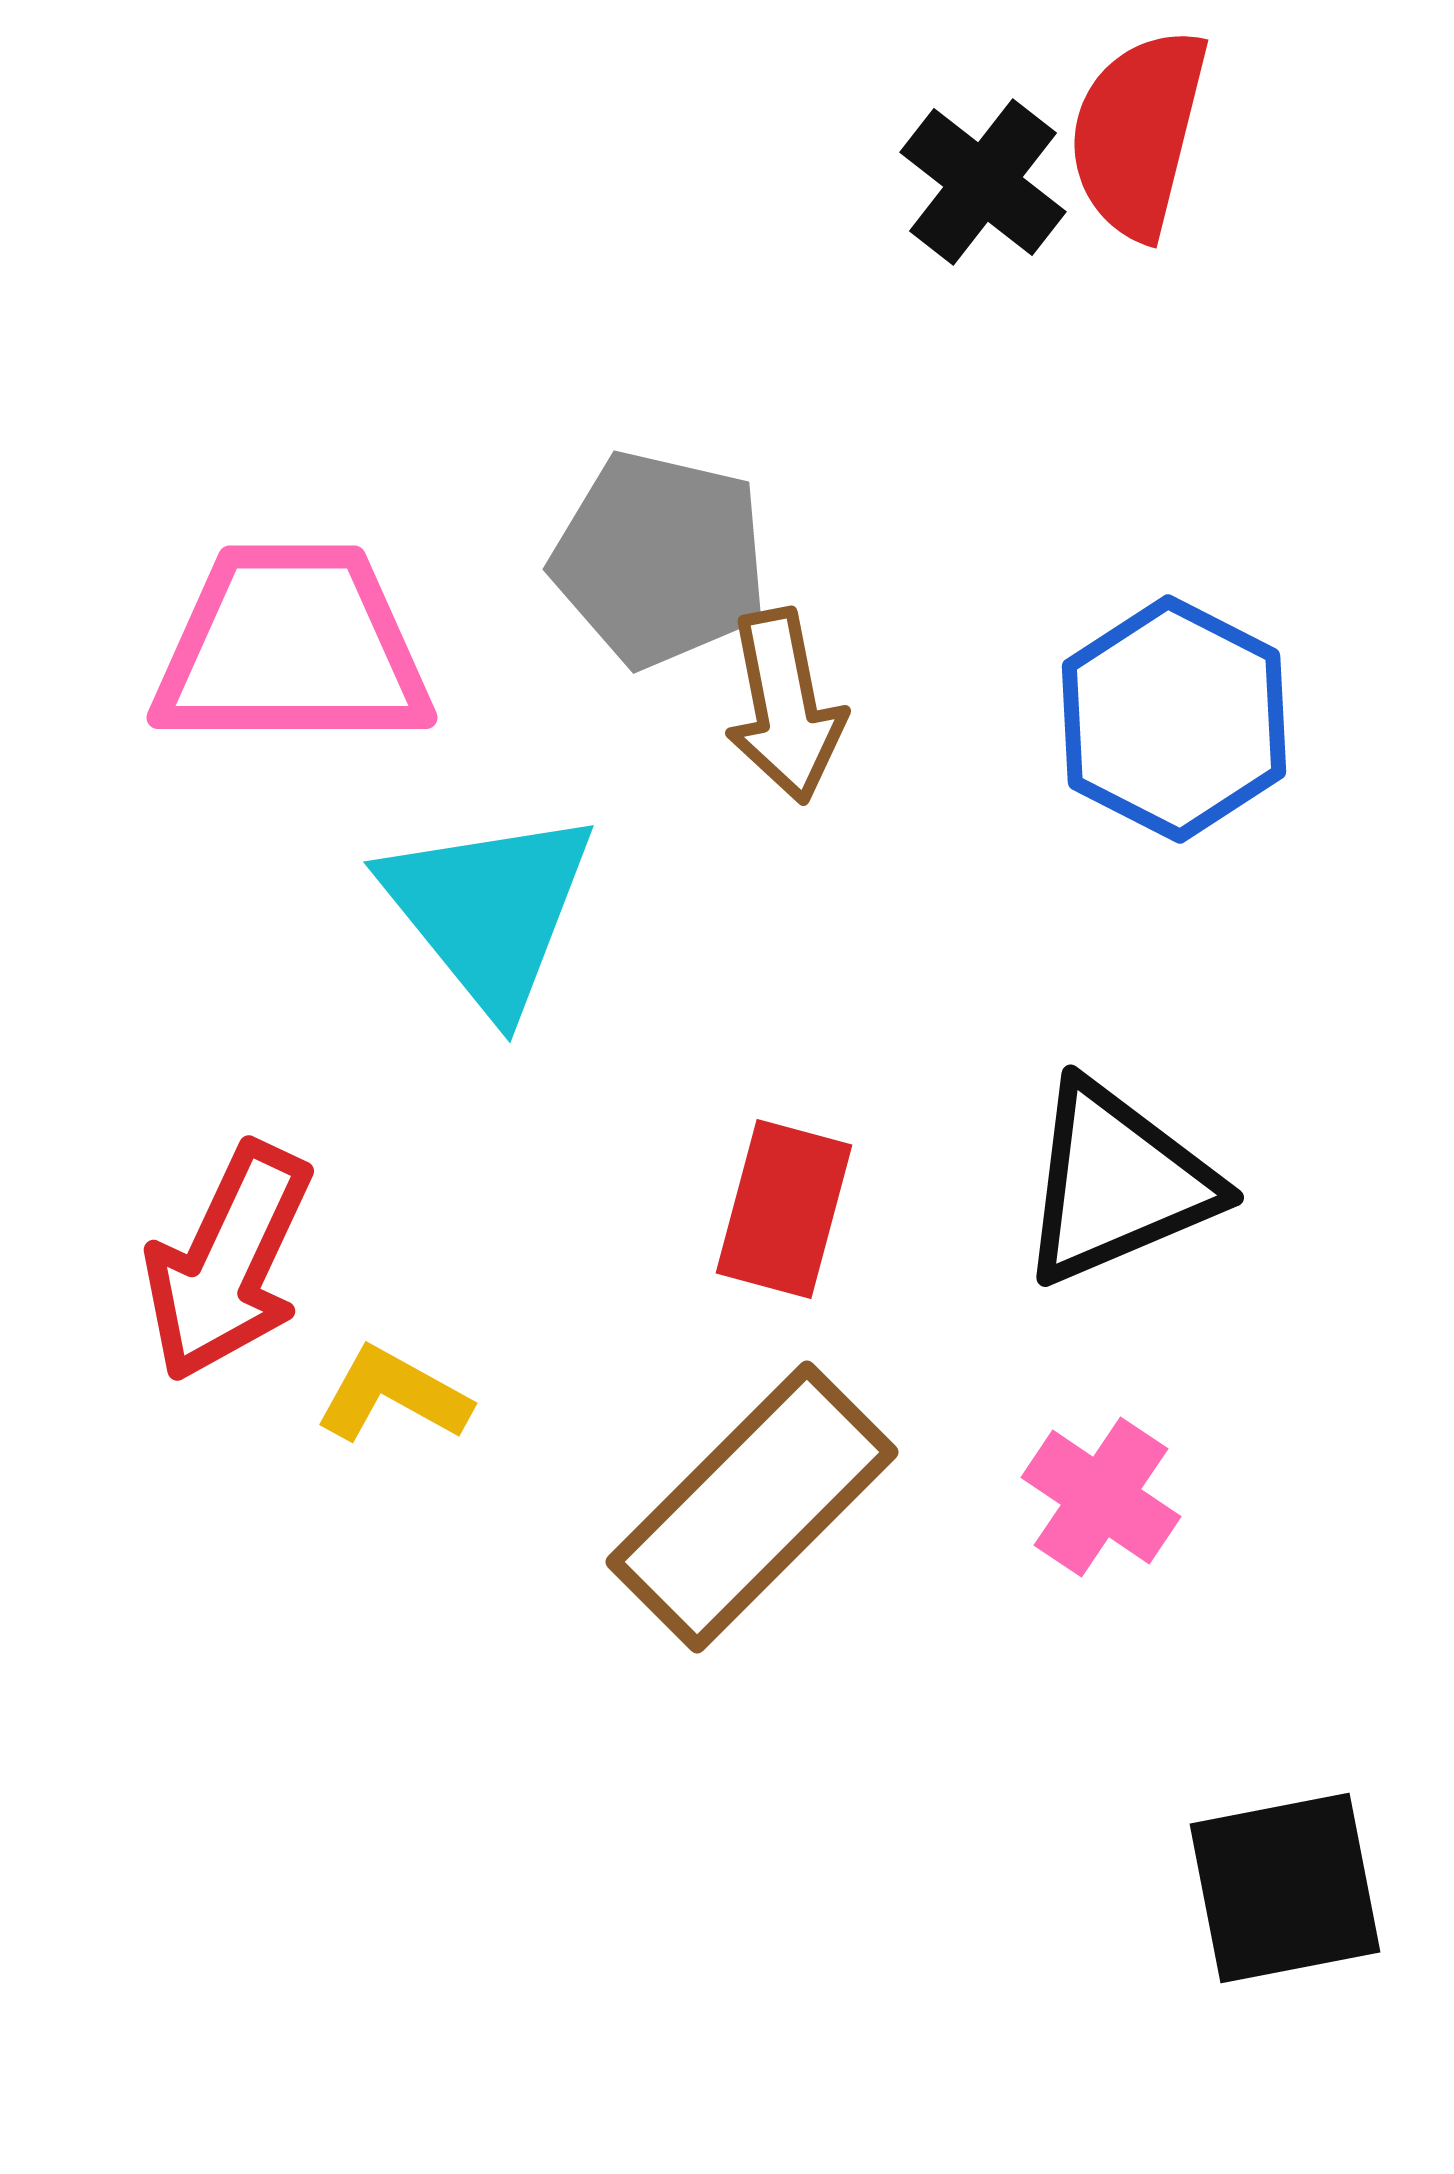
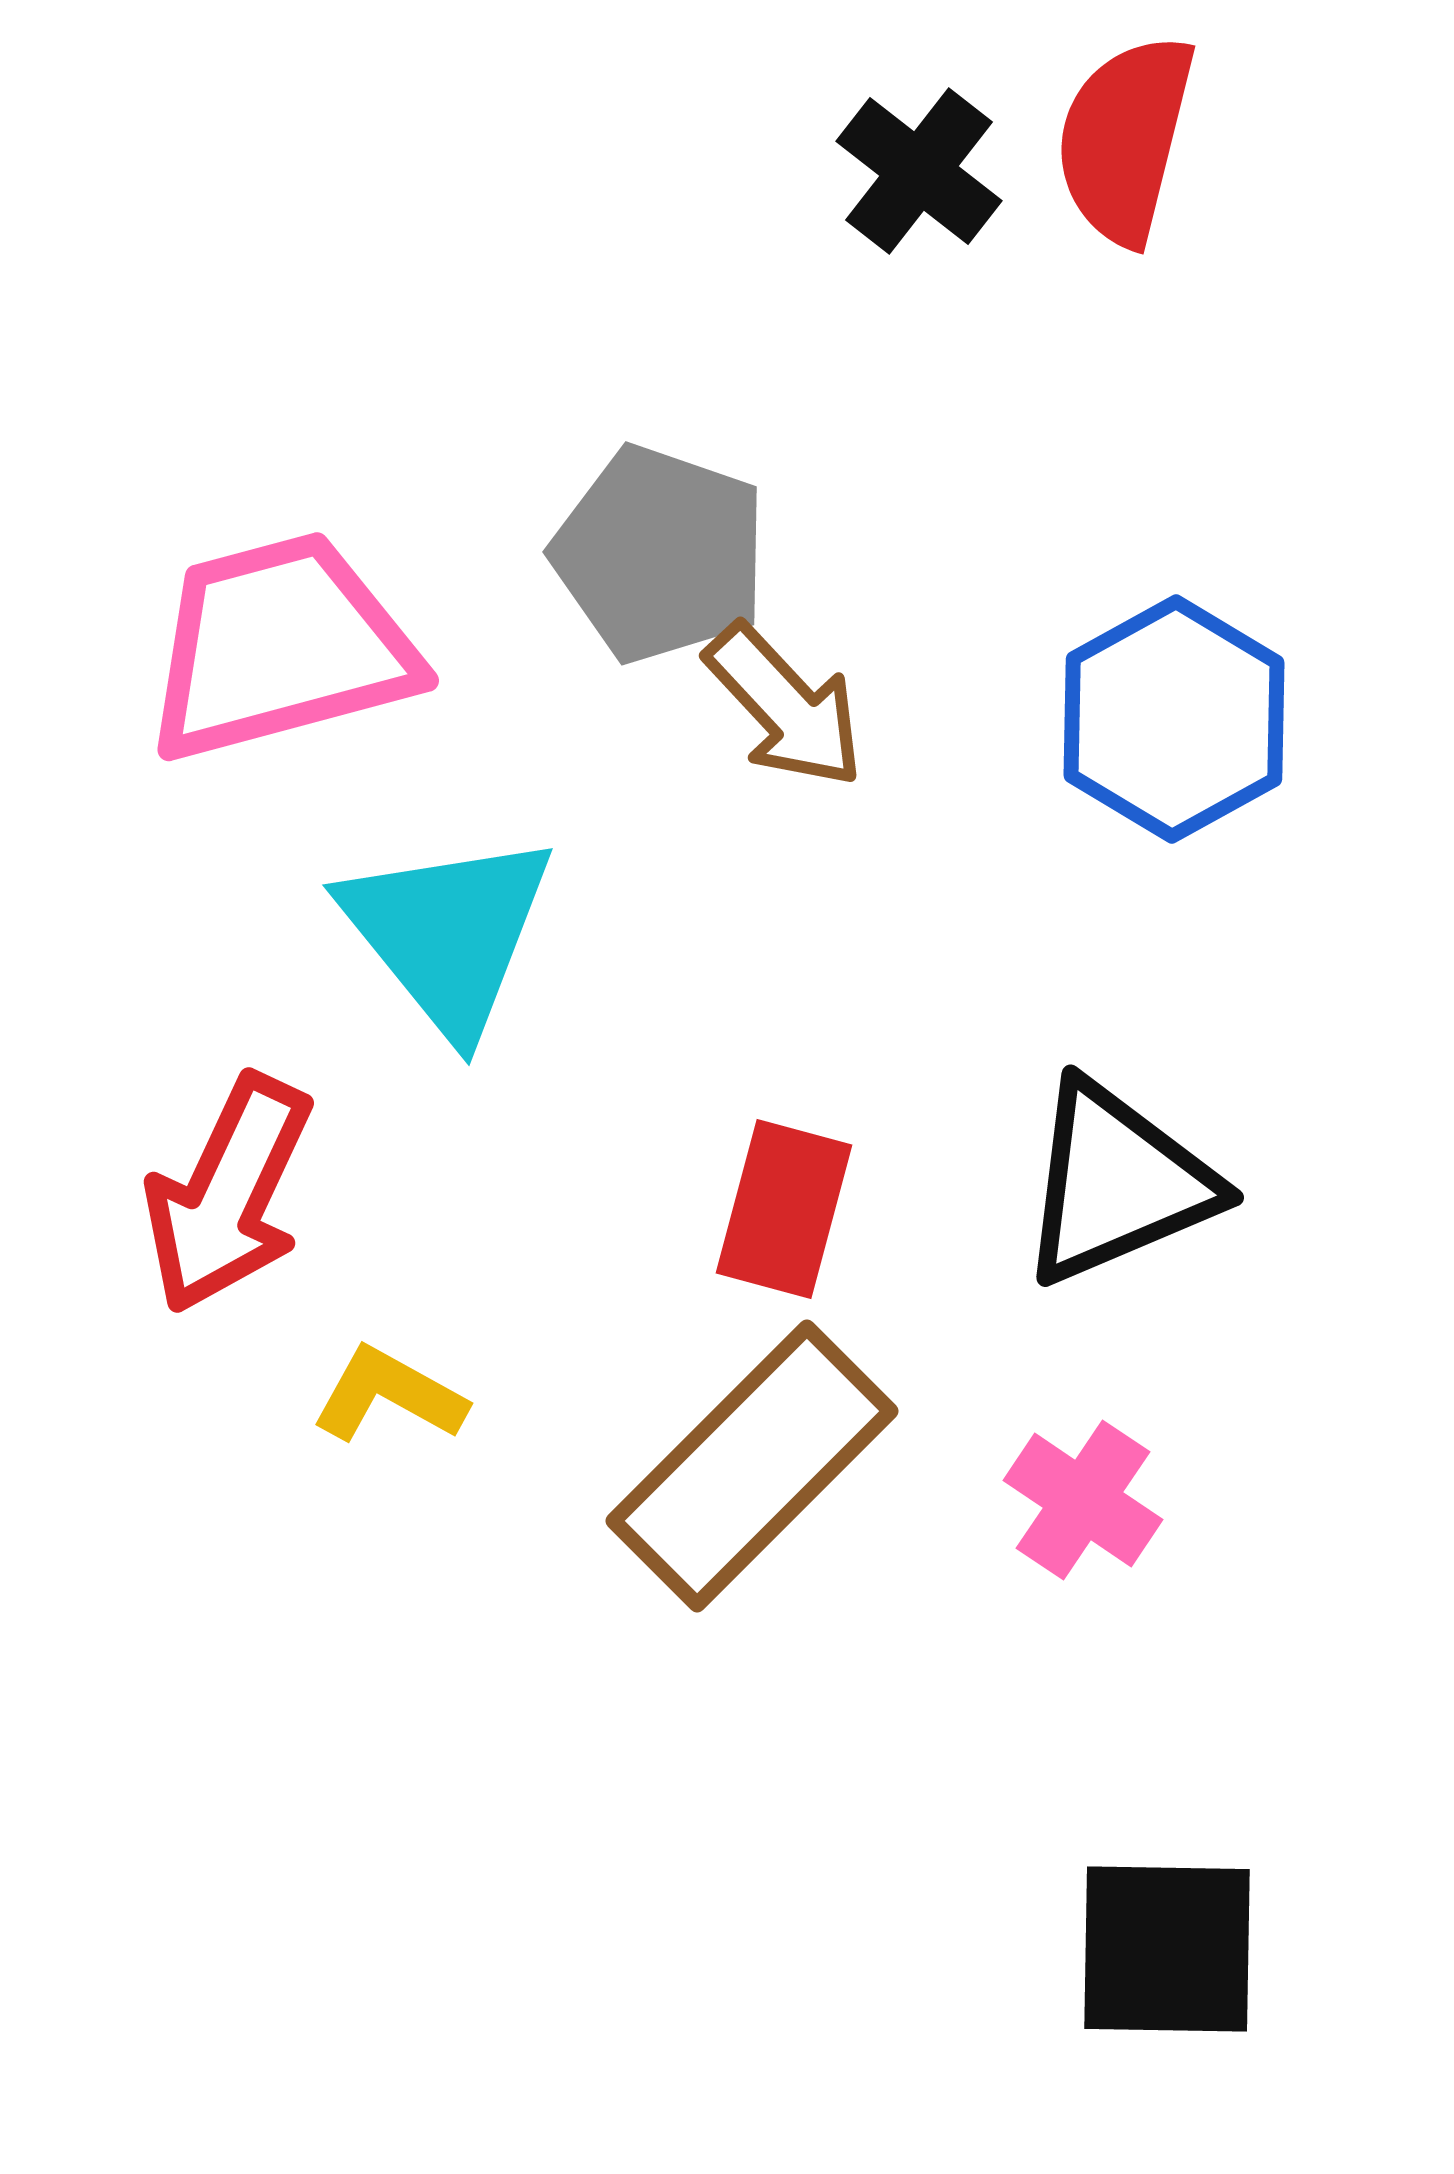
red semicircle: moved 13 px left, 6 px down
black cross: moved 64 px left, 11 px up
gray pentagon: moved 5 px up; rotated 6 degrees clockwise
pink trapezoid: moved 12 px left; rotated 15 degrees counterclockwise
brown arrow: rotated 32 degrees counterclockwise
blue hexagon: rotated 4 degrees clockwise
cyan triangle: moved 41 px left, 23 px down
red arrow: moved 68 px up
yellow L-shape: moved 4 px left
pink cross: moved 18 px left, 3 px down
brown rectangle: moved 41 px up
black square: moved 118 px left, 61 px down; rotated 12 degrees clockwise
